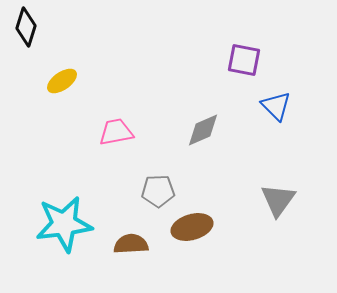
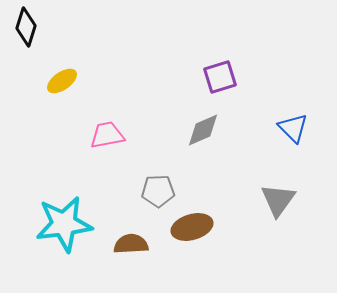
purple square: moved 24 px left, 17 px down; rotated 28 degrees counterclockwise
blue triangle: moved 17 px right, 22 px down
pink trapezoid: moved 9 px left, 3 px down
